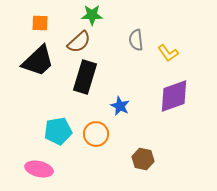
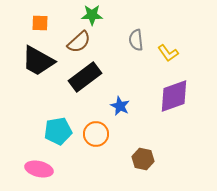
black trapezoid: rotated 72 degrees clockwise
black rectangle: rotated 36 degrees clockwise
